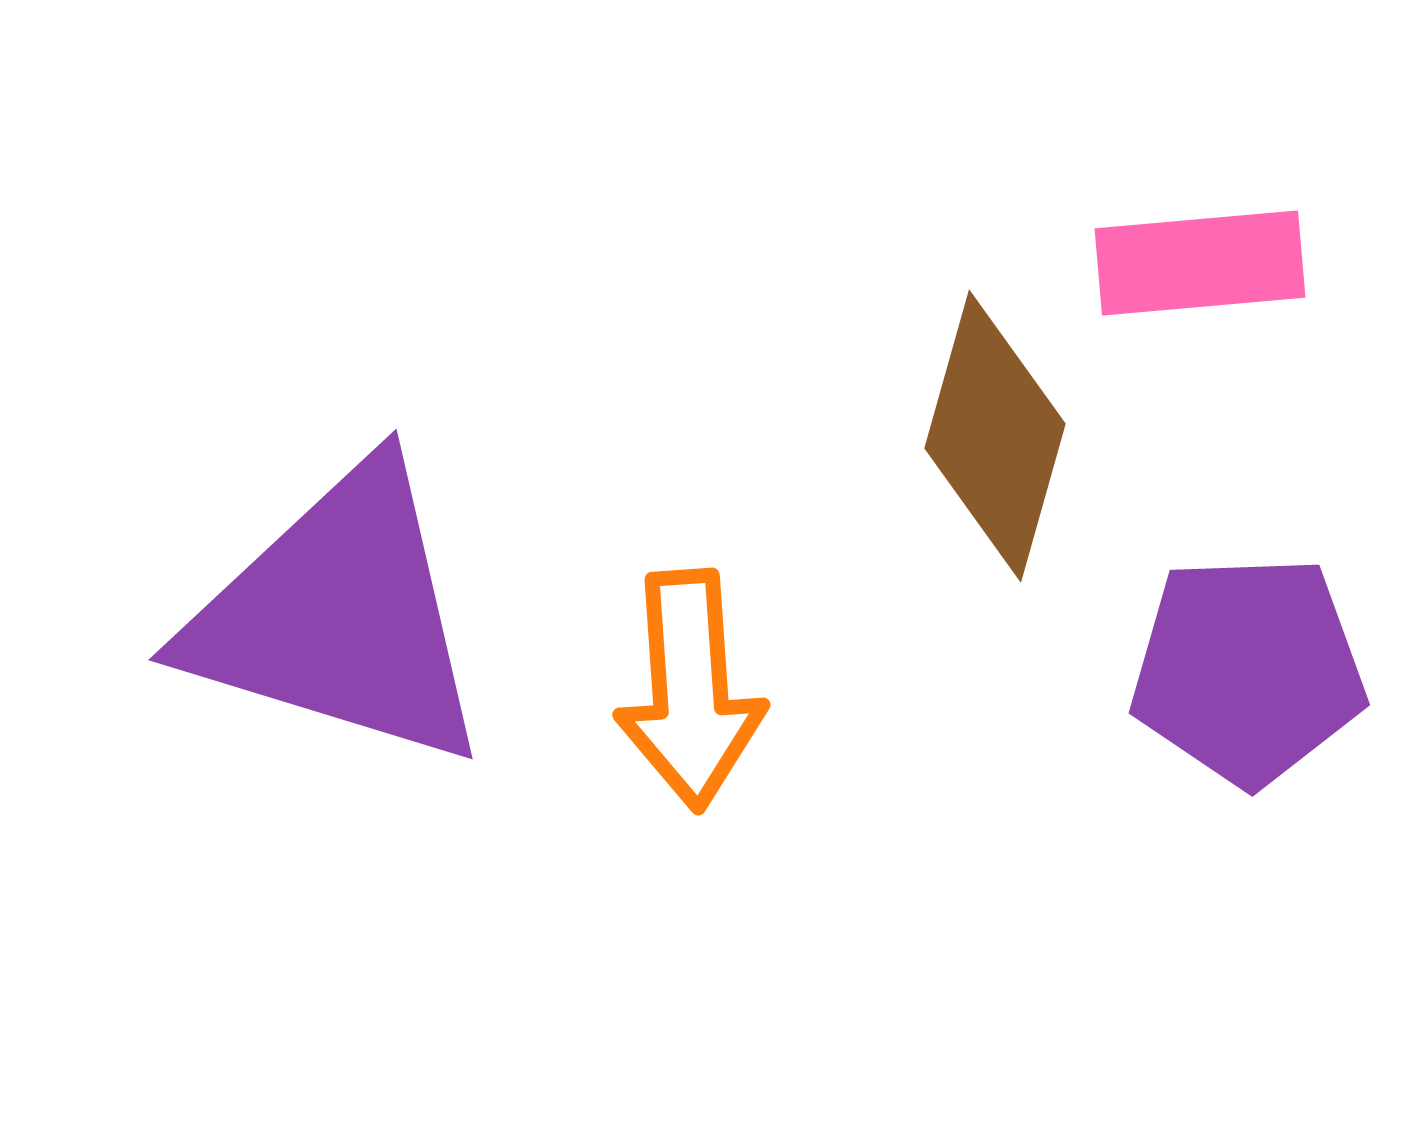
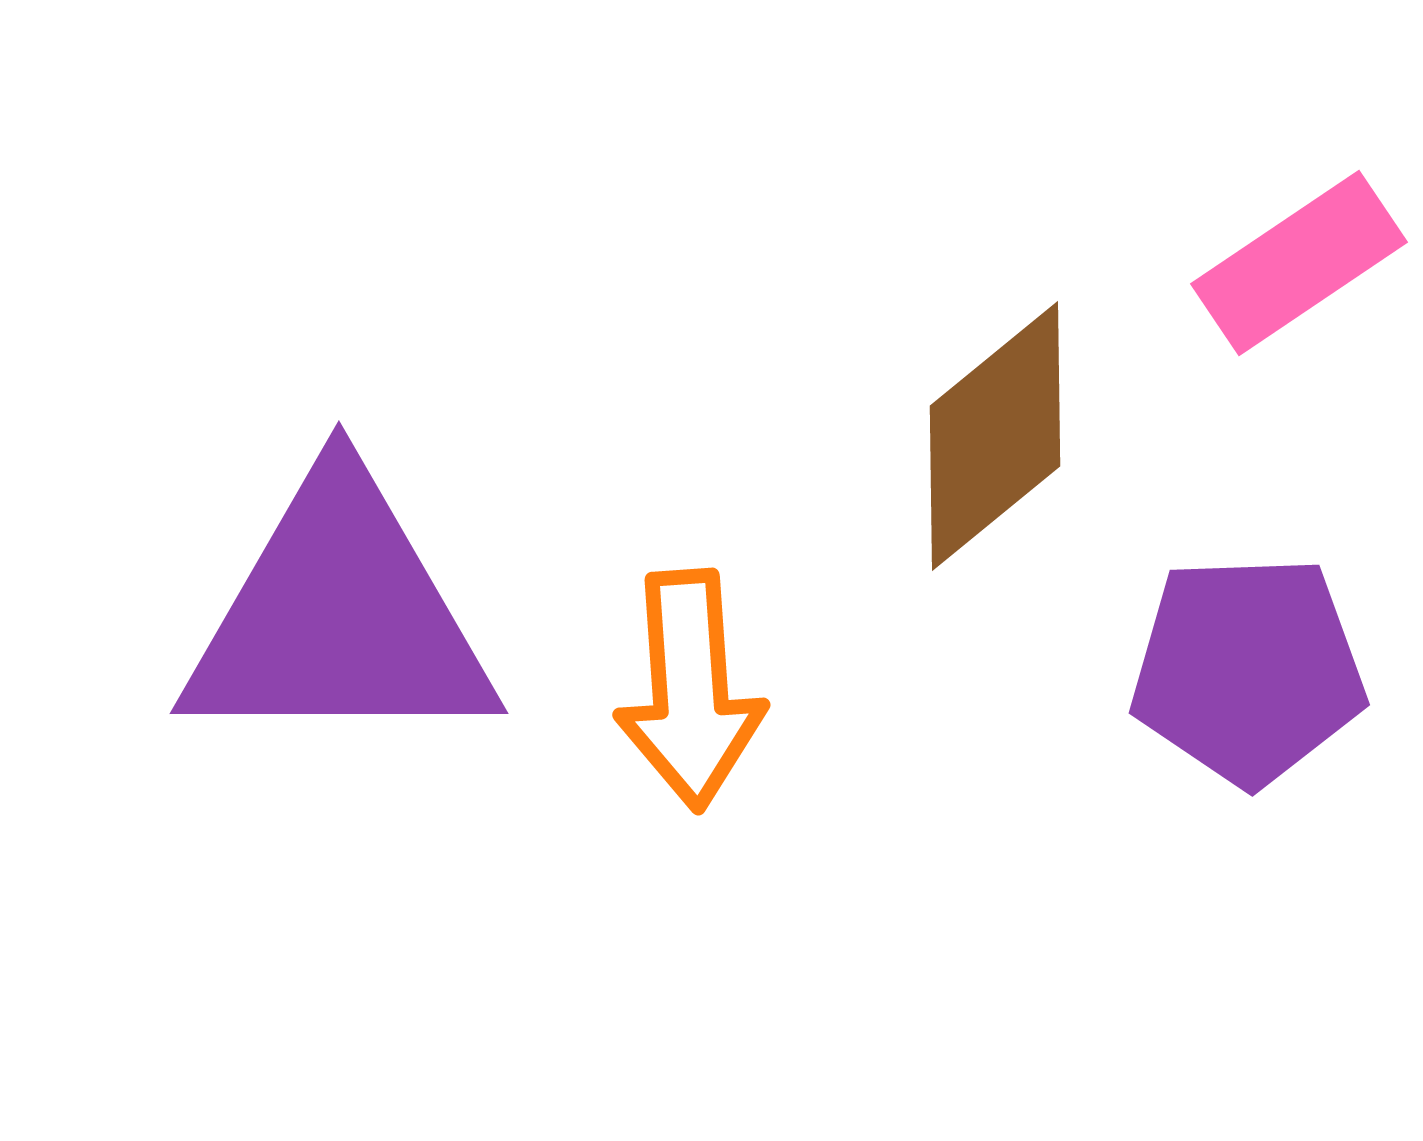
pink rectangle: moved 99 px right; rotated 29 degrees counterclockwise
brown diamond: rotated 35 degrees clockwise
purple triangle: rotated 17 degrees counterclockwise
